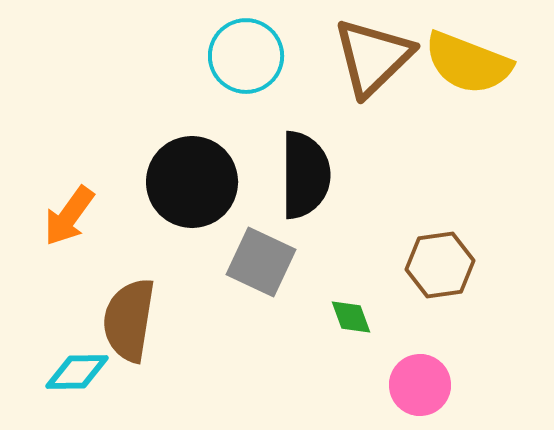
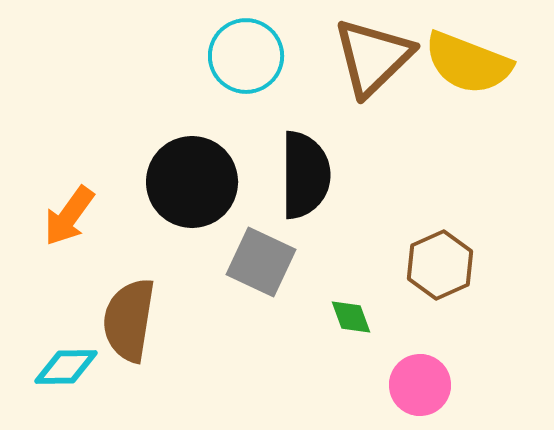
brown hexagon: rotated 16 degrees counterclockwise
cyan diamond: moved 11 px left, 5 px up
